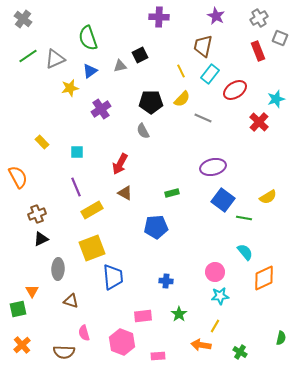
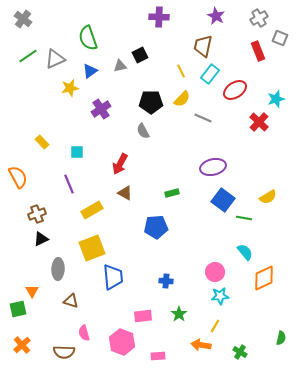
purple line at (76, 187): moved 7 px left, 3 px up
